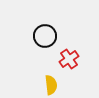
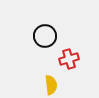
red cross: rotated 18 degrees clockwise
